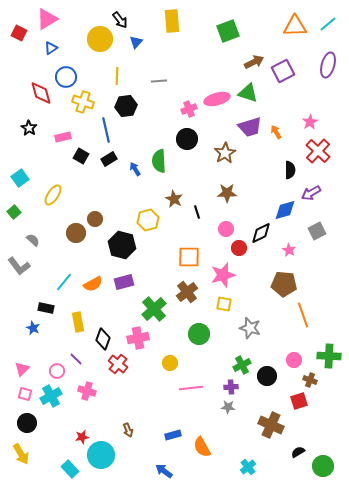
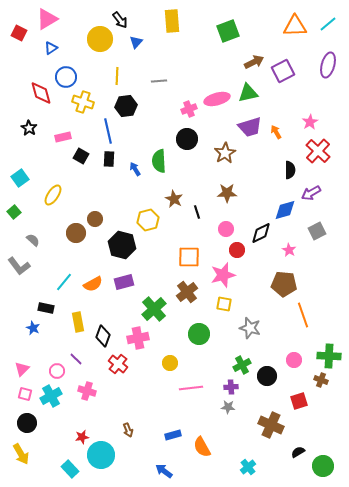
green triangle at (248, 93): rotated 30 degrees counterclockwise
blue line at (106, 130): moved 2 px right, 1 px down
black rectangle at (109, 159): rotated 56 degrees counterclockwise
red circle at (239, 248): moved 2 px left, 2 px down
black diamond at (103, 339): moved 3 px up
brown cross at (310, 380): moved 11 px right
